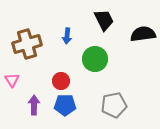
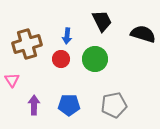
black trapezoid: moved 2 px left, 1 px down
black semicircle: rotated 25 degrees clockwise
red circle: moved 22 px up
blue pentagon: moved 4 px right
